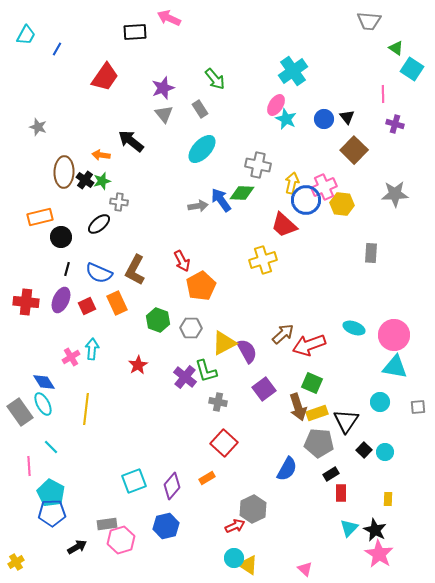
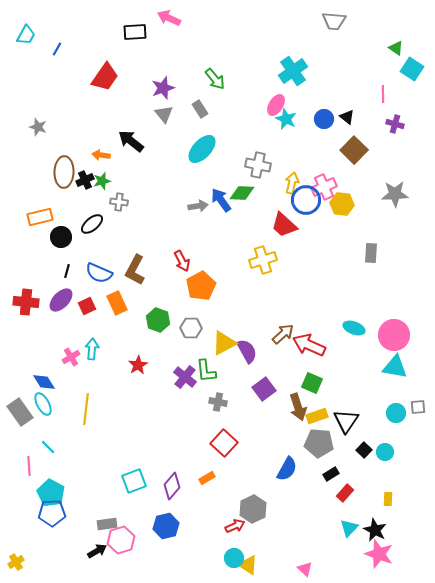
gray trapezoid at (369, 21): moved 35 px left
black triangle at (347, 117): rotated 14 degrees counterclockwise
black cross at (85, 180): rotated 30 degrees clockwise
black ellipse at (99, 224): moved 7 px left
black line at (67, 269): moved 2 px down
purple ellipse at (61, 300): rotated 20 degrees clockwise
red arrow at (309, 345): rotated 44 degrees clockwise
green L-shape at (206, 371): rotated 10 degrees clockwise
cyan circle at (380, 402): moved 16 px right, 11 px down
yellow rectangle at (317, 413): moved 3 px down
cyan line at (51, 447): moved 3 px left
red rectangle at (341, 493): moved 4 px right; rotated 42 degrees clockwise
black arrow at (77, 547): moved 20 px right, 4 px down
pink star at (379, 554): rotated 12 degrees counterclockwise
